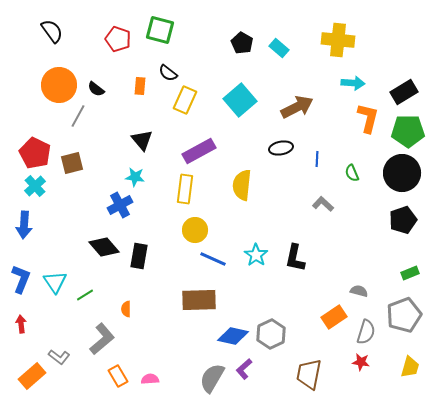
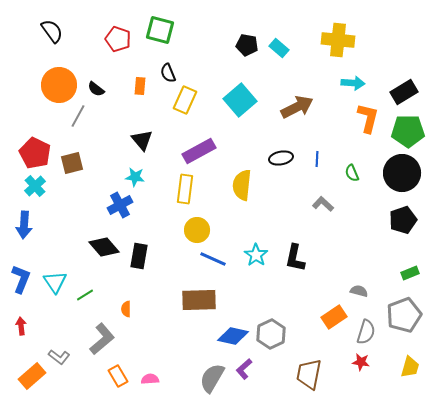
black pentagon at (242, 43): moved 5 px right, 2 px down; rotated 20 degrees counterclockwise
black semicircle at (168, 73): rotated 30 degrees clockwise
black ellipse at (281, 148): moved 10 px down
yellow circle at (195, 230): moved 2 px right
red arrow at (21, 324): moved 2 px down
